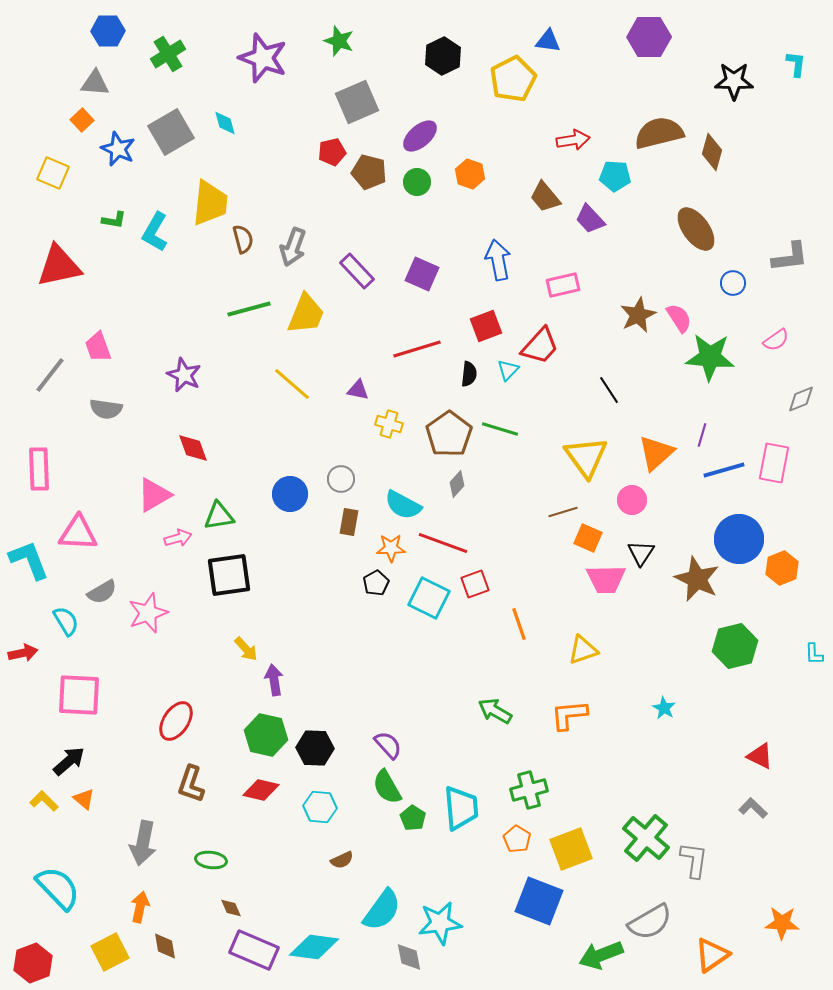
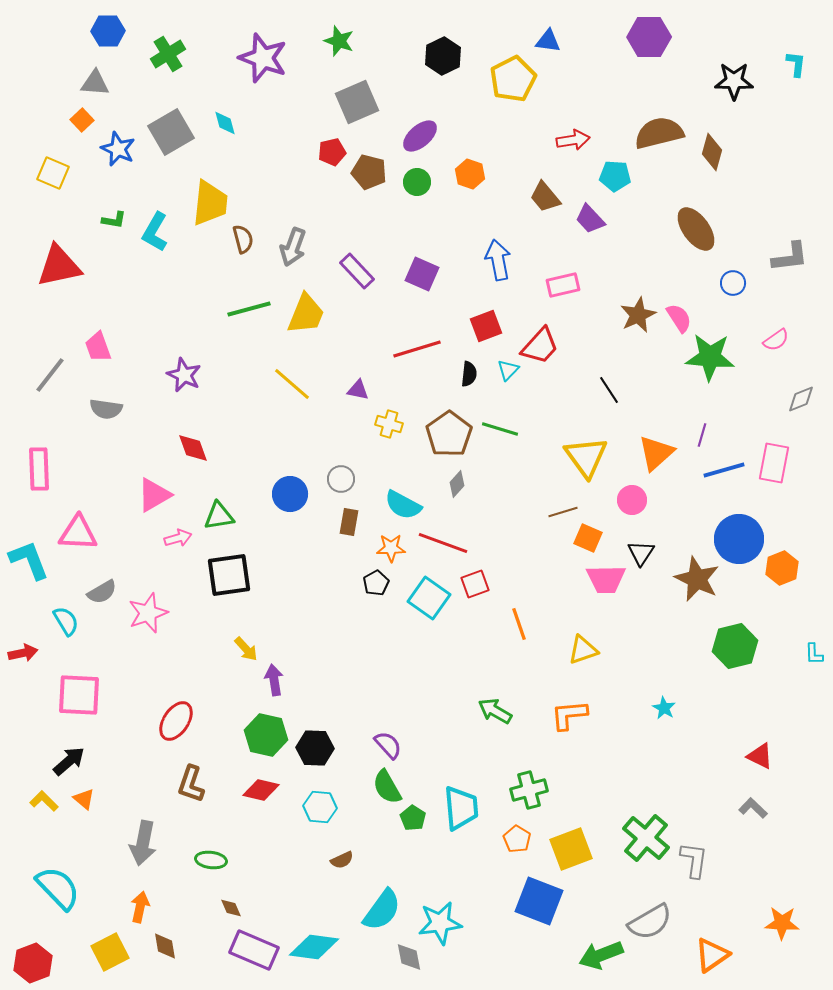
cyan square at (429, 598): rotated 9 degrees clockwise
